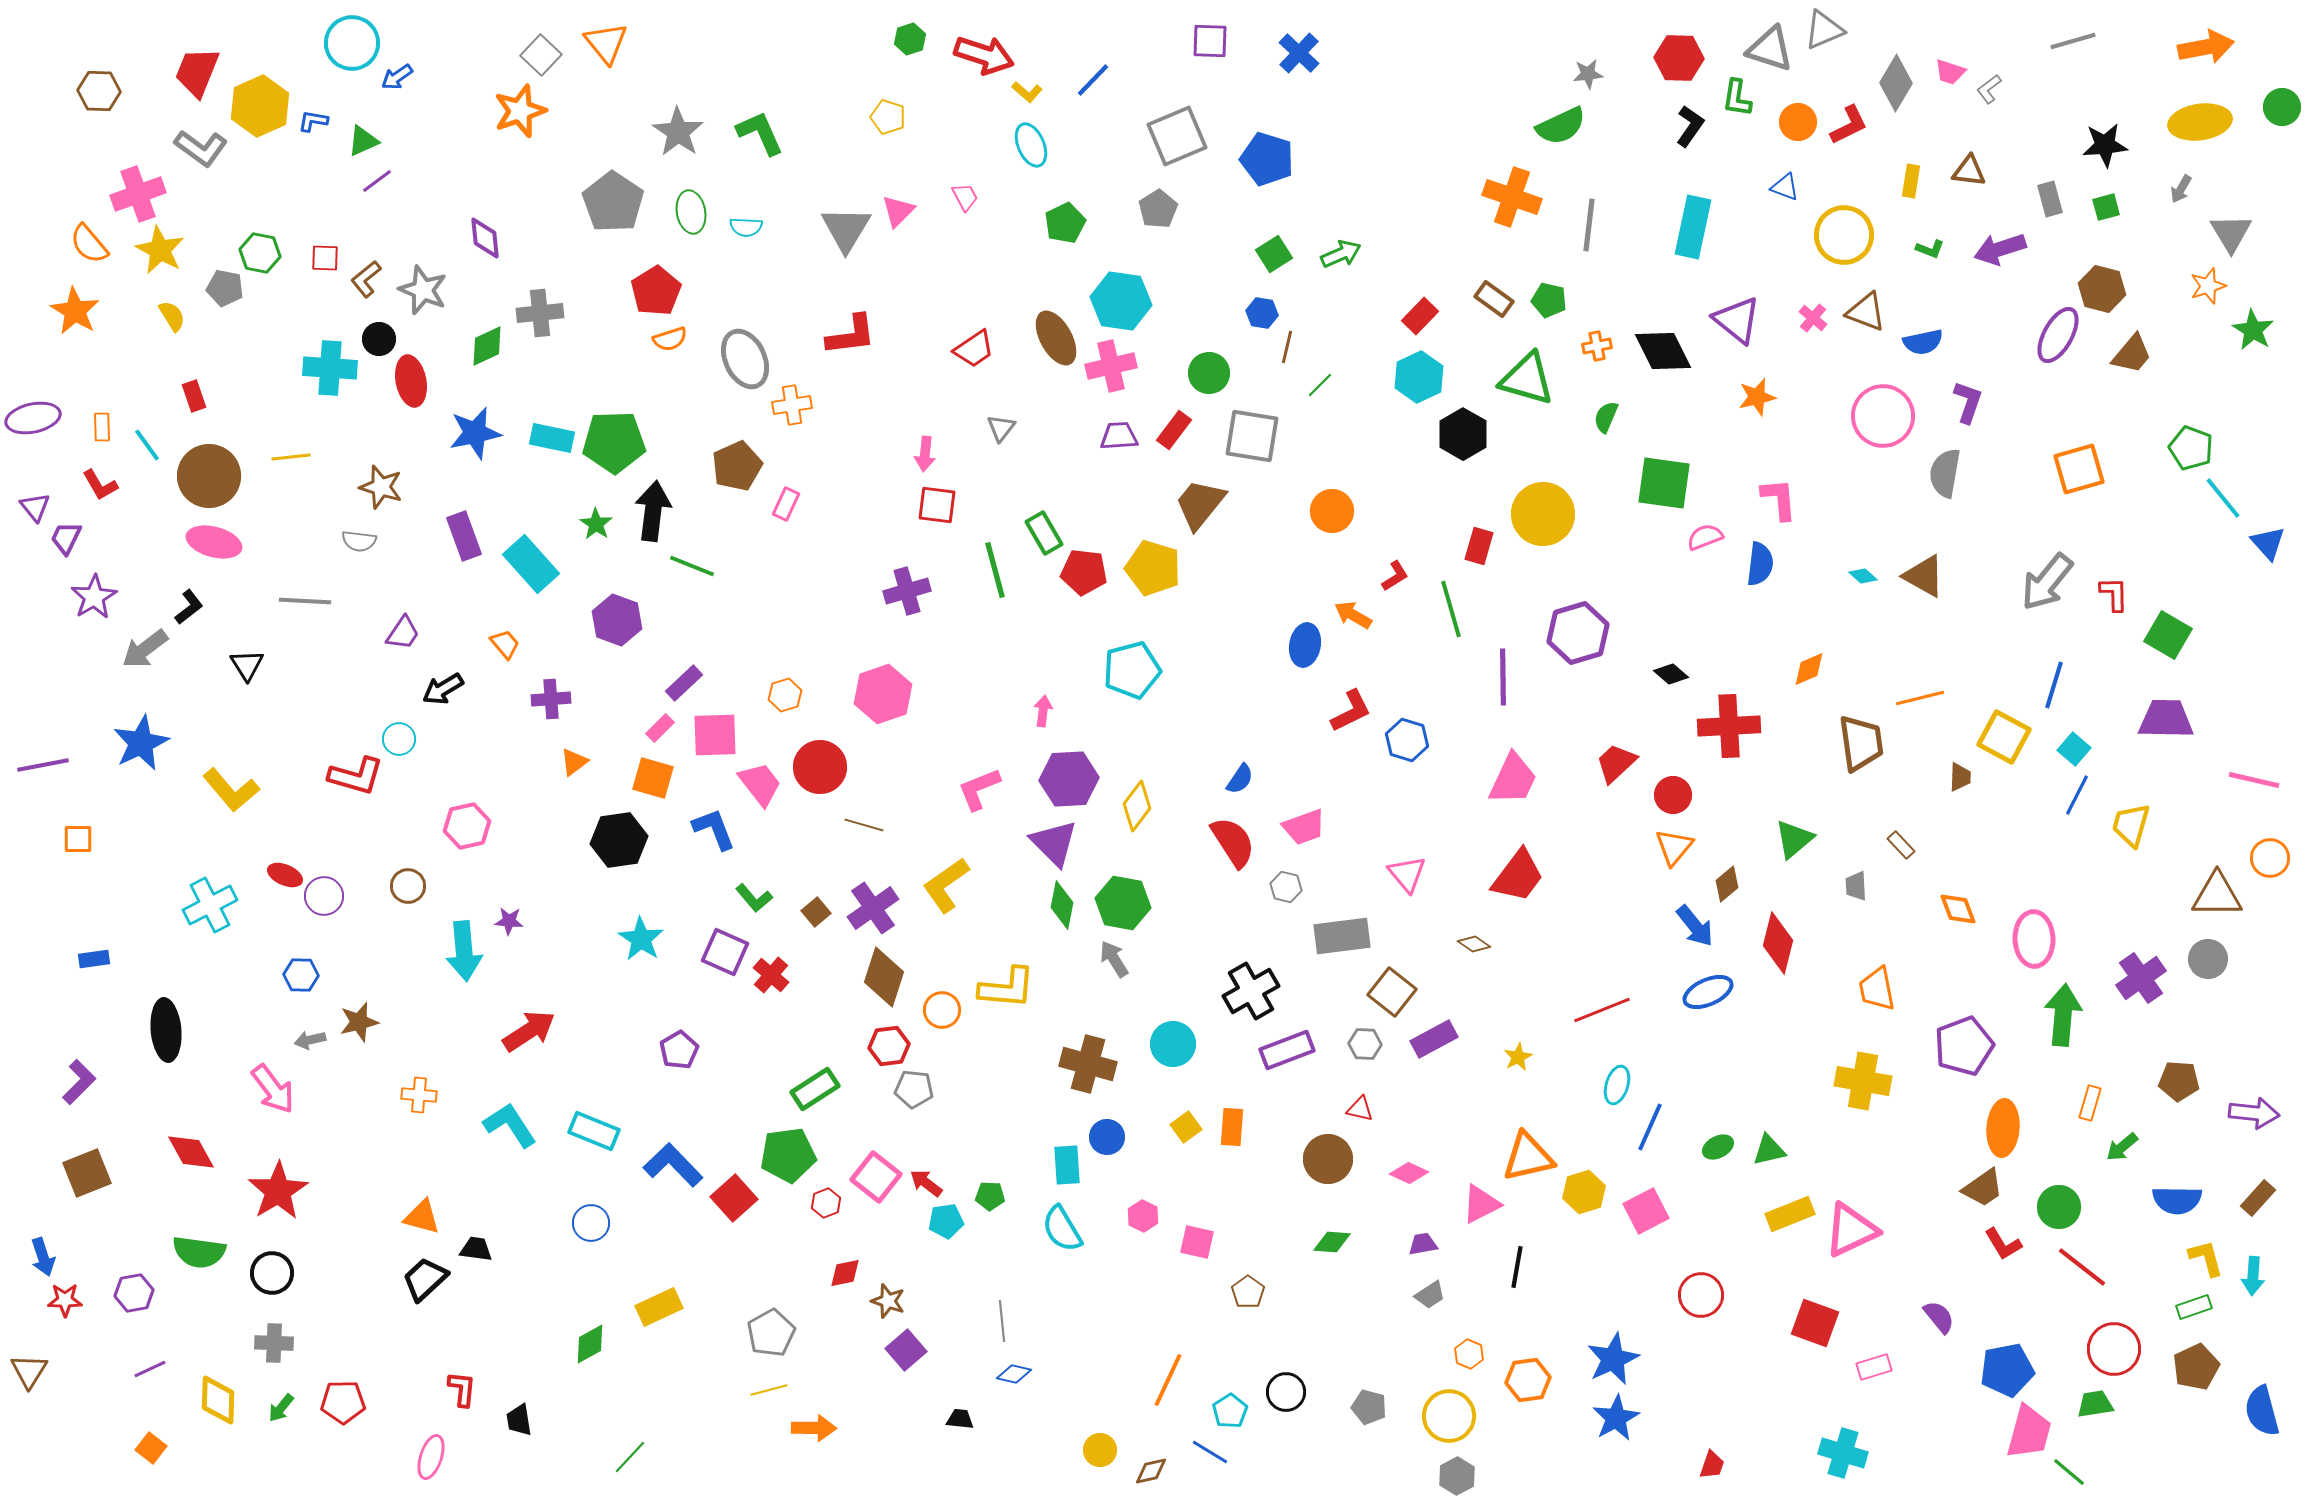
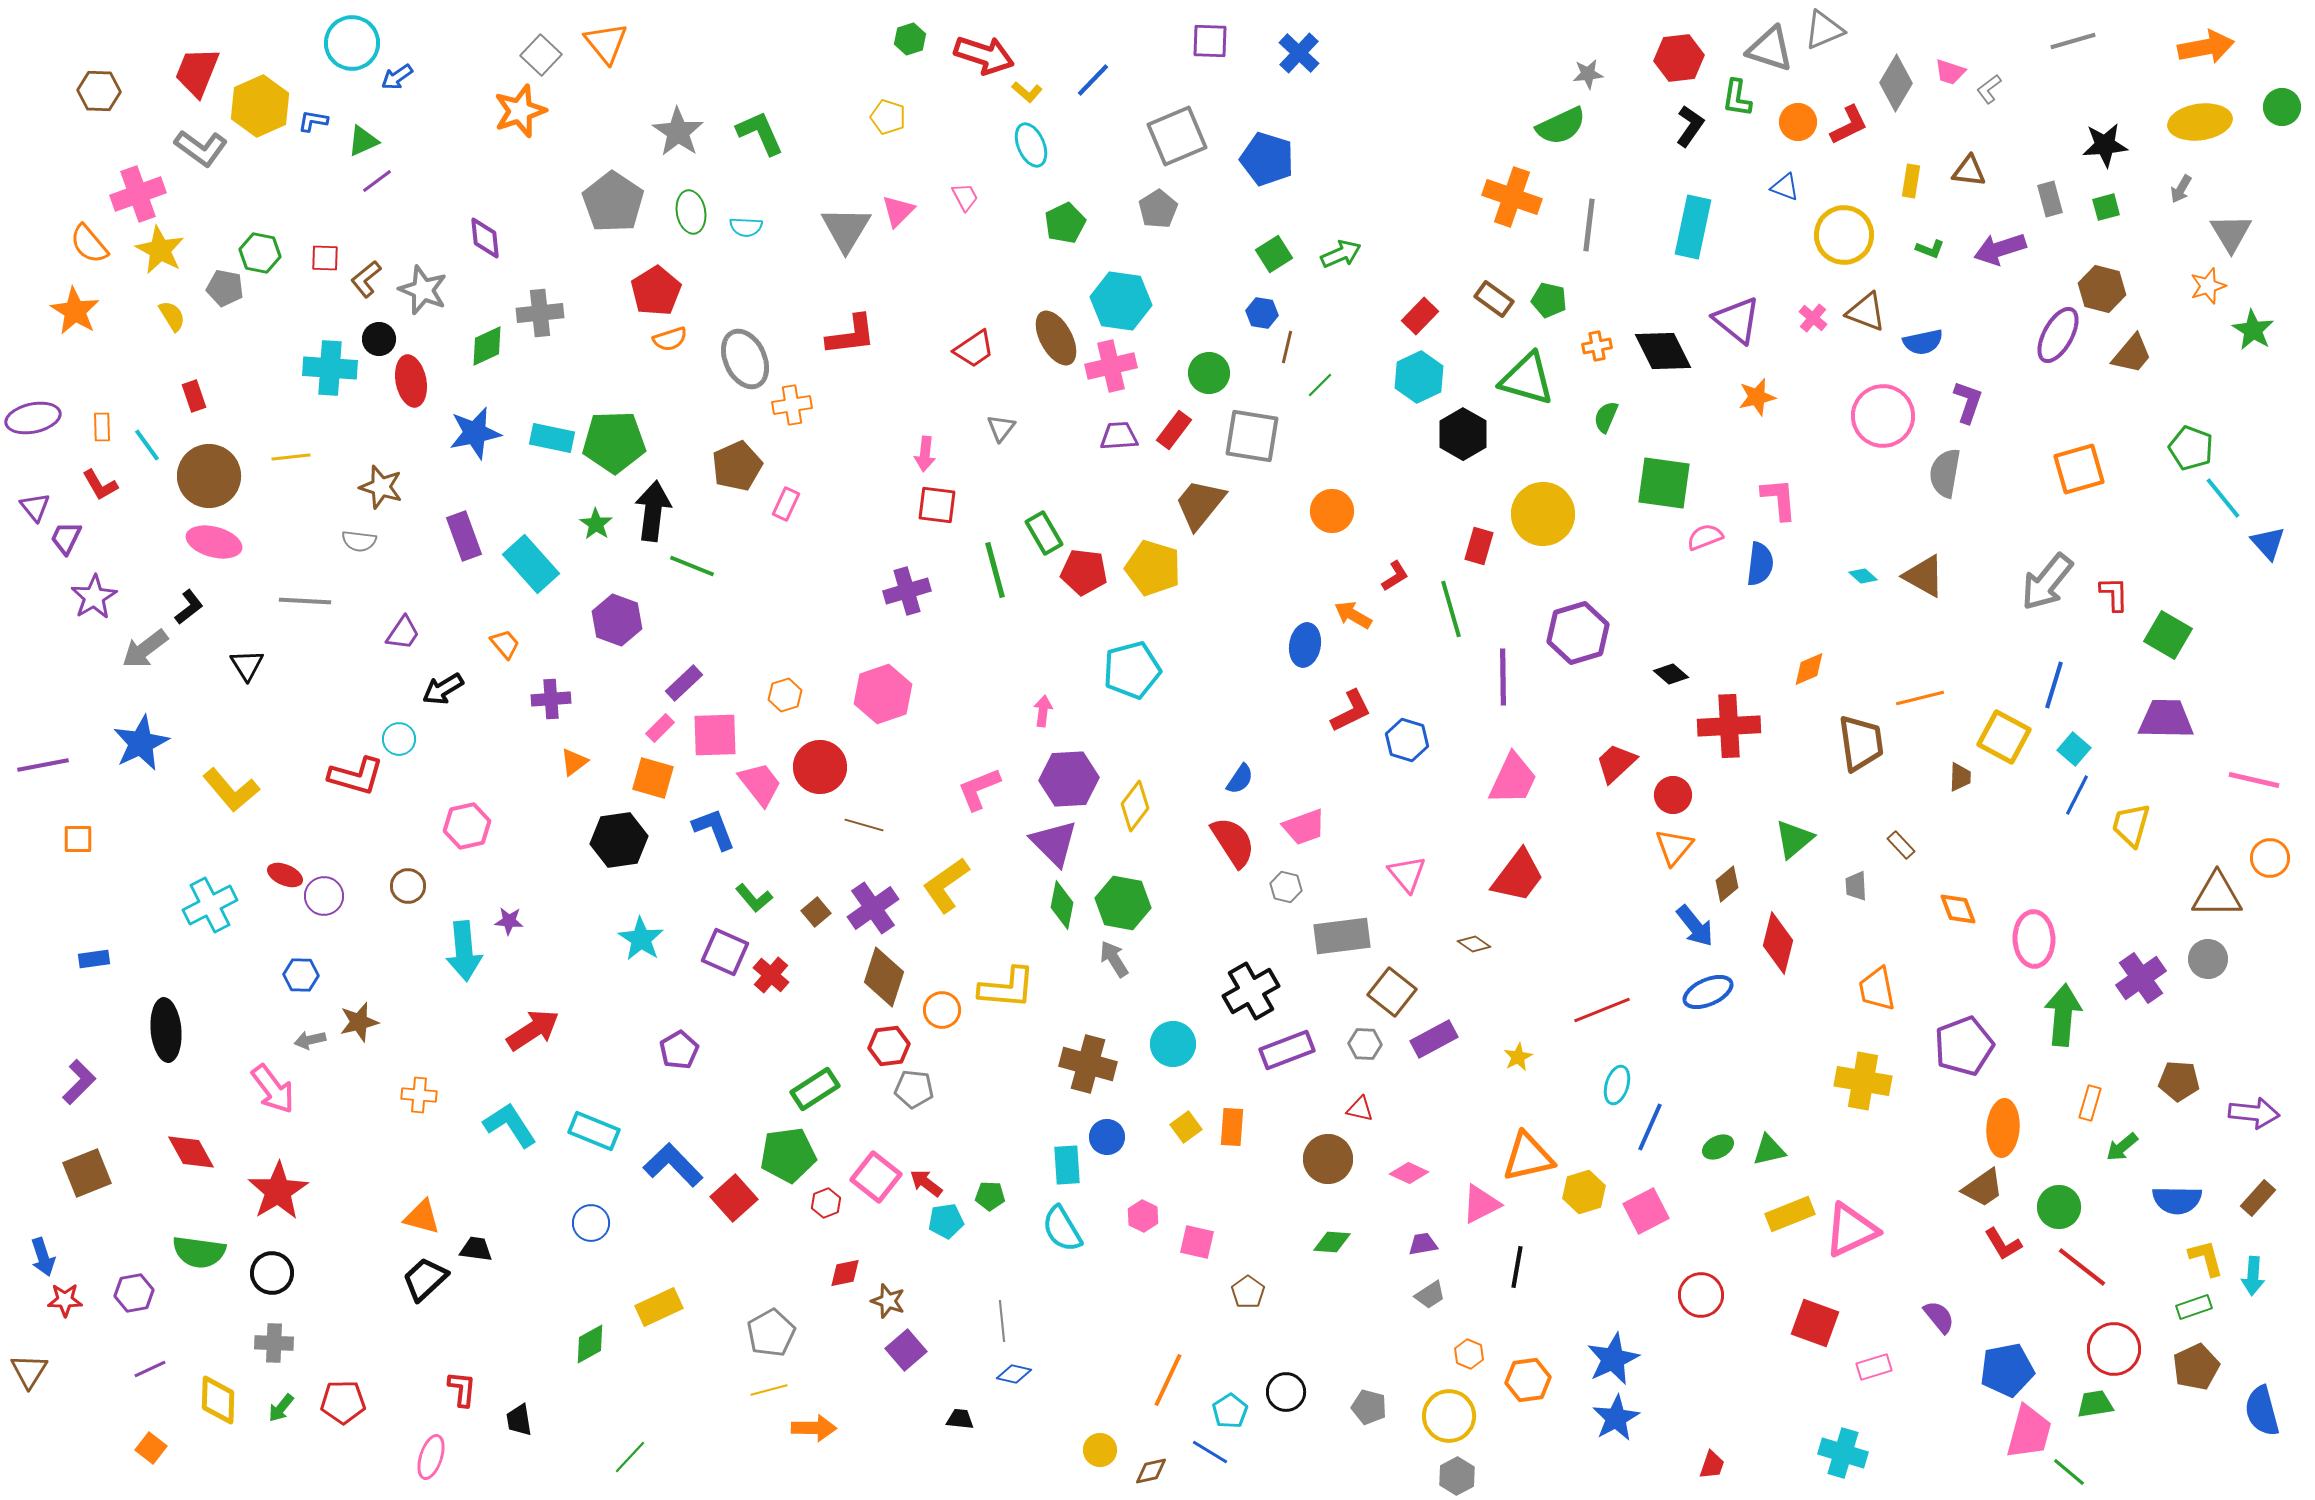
red hexagon at (1679, 58): rotated 9 degrees counterclockwise
yellow diamond at (1137, 806): moved 2 px left
red arrow at (529, 1031): moved 4 px right, 1 px up
